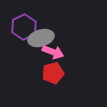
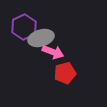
red pentagon: moved 12 px right
